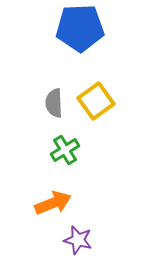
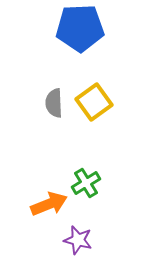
yellow square: moved 2 px left, 1 px down
green cross: moved 21 px right, 33 px down
orange arrow: moved 4 px left, 1 px down
